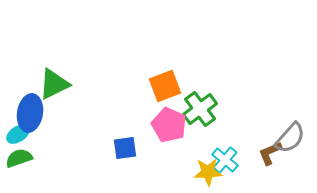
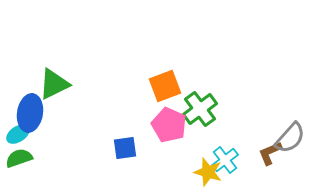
cyan cross: rotated 12 degrees clockwise
yellow star: rotated 20 degrees clockwise
